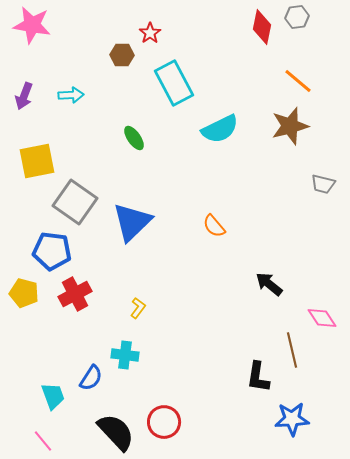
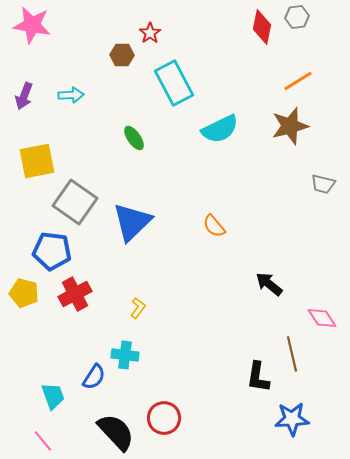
orange line: rotated 72 degrees counterclockwise
brown line: moved 4 px down
blue semicircle: moved 3 px right, 1 px up
red circle: moved 4 px up
